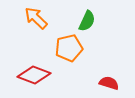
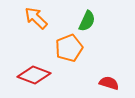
orange pentagon: rotated 8 degrees counterclockwise
